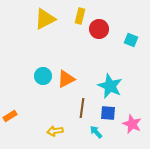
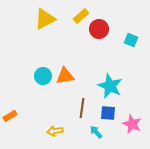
yellow rectangle: moved 1 px right; rotated 35 degrees clockwise
orange triangle: moved 1 px left, 3 px up; rotated 18 degrees clockwise
